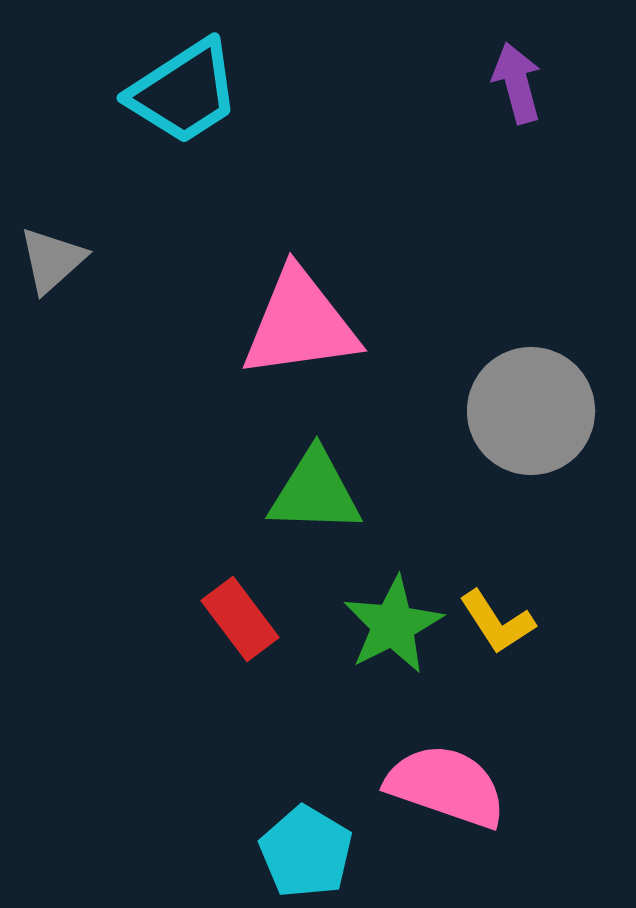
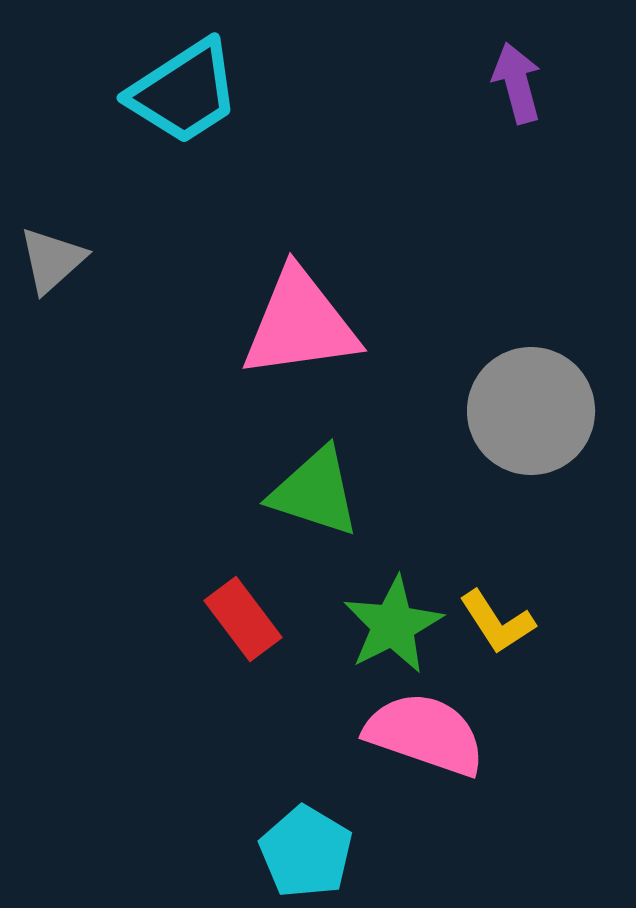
green triangle: rotated 16 degrees clockwise
red rectangle: moved 3 px right
pink semicircle: moved 21 px left, 52 px up
